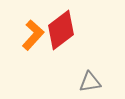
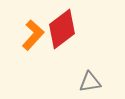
red diamond: moved 1 px right, 1 px up
